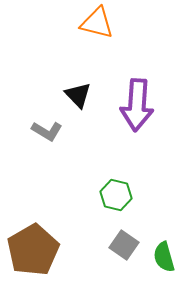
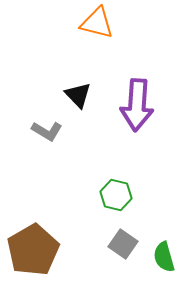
gray square: moved 1 px left, 1 px up
